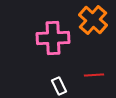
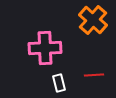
pink cross: moved 8 px left, 10 px down
white rectangle: moved 3 px up; rotated 12 degrees clockwise
